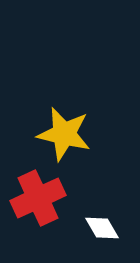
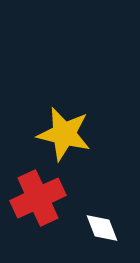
white diamond: rotated 9 degrees clockwise
